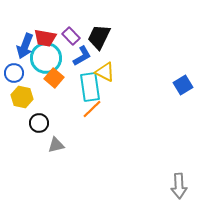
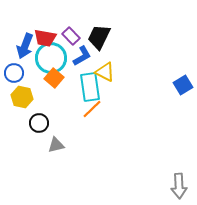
cyan circle: moved 5 px right
